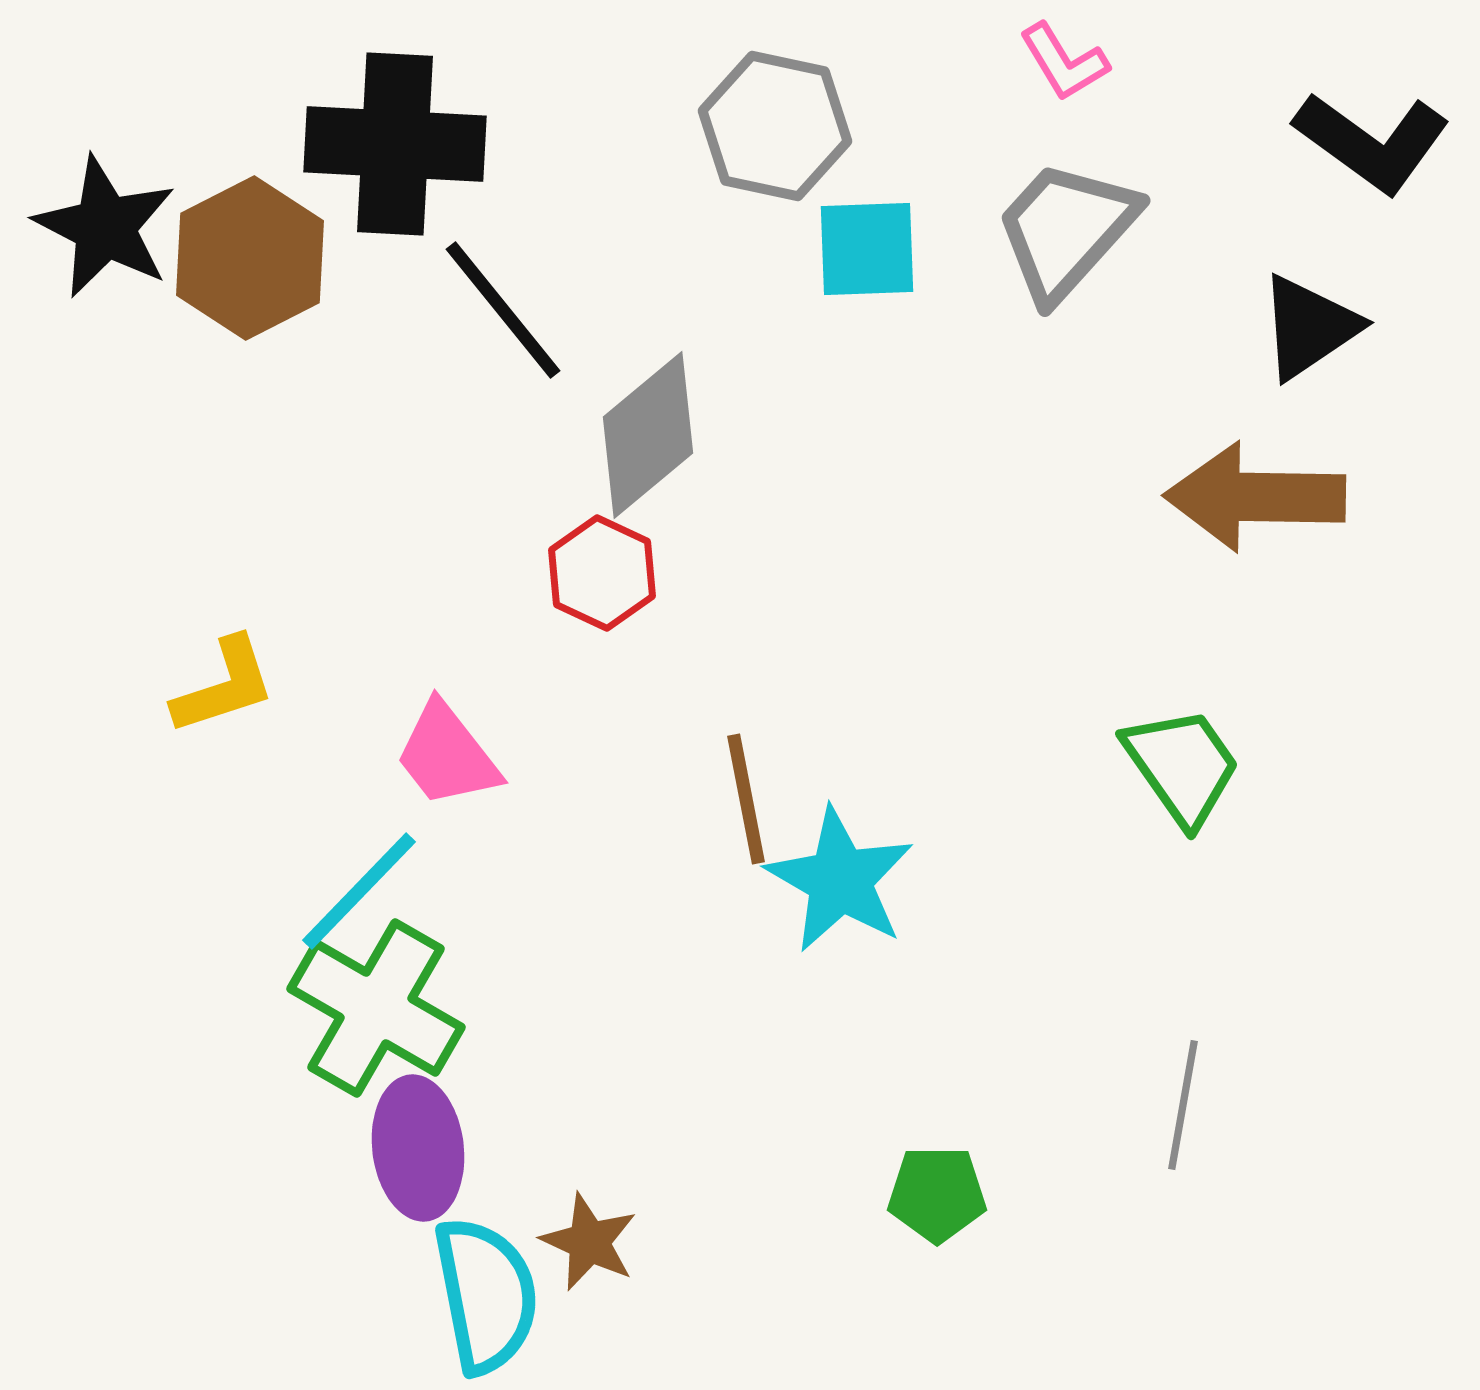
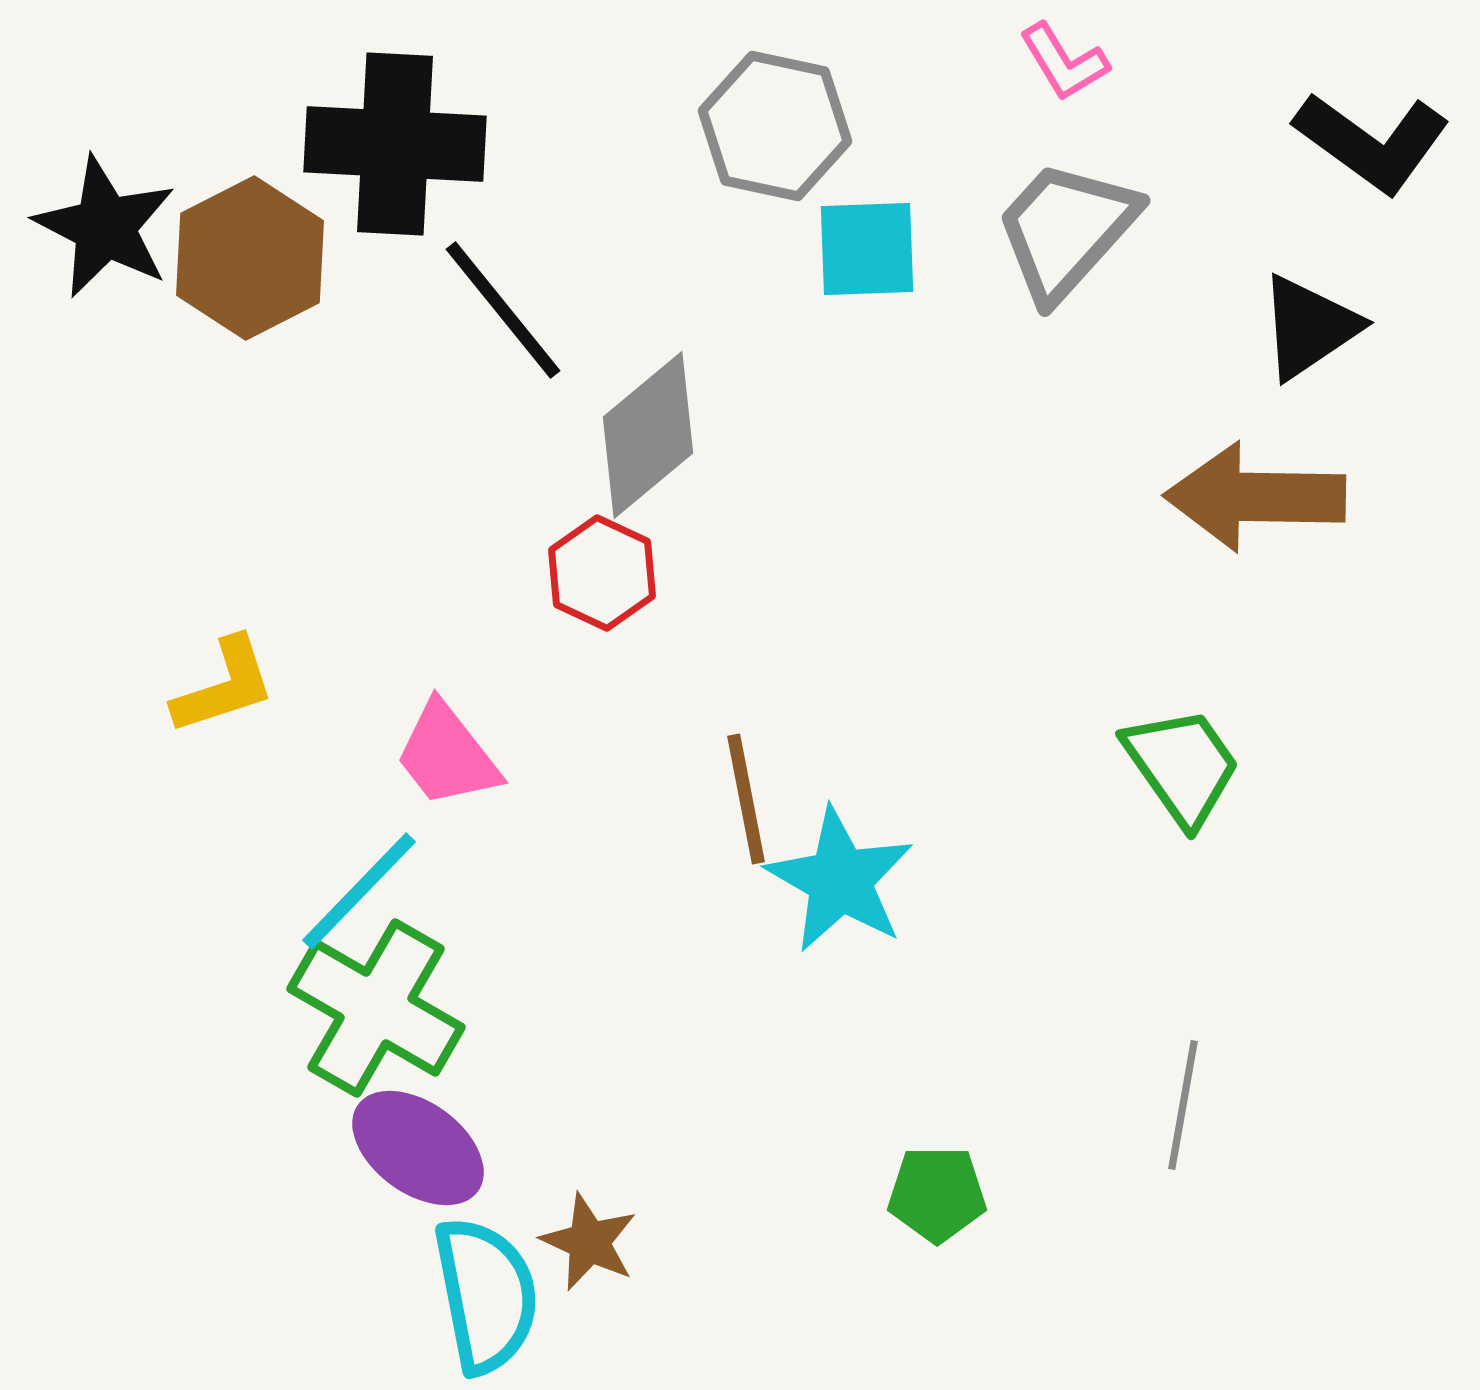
purple ellipse: rotated 47 degrees counterclockwise
